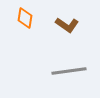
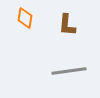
brown L-shape: rotated 60 degrees clockwise
